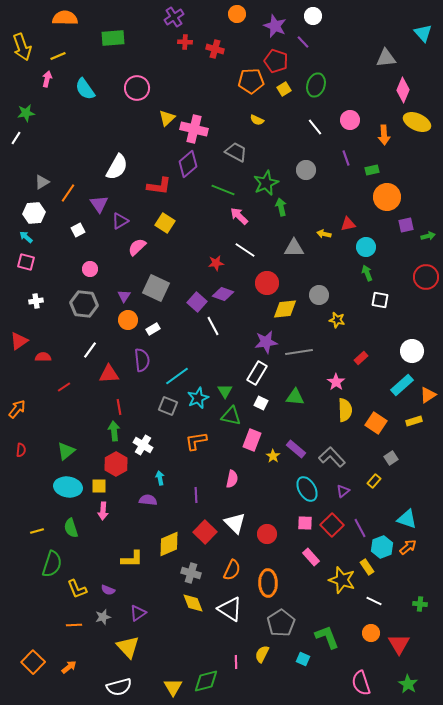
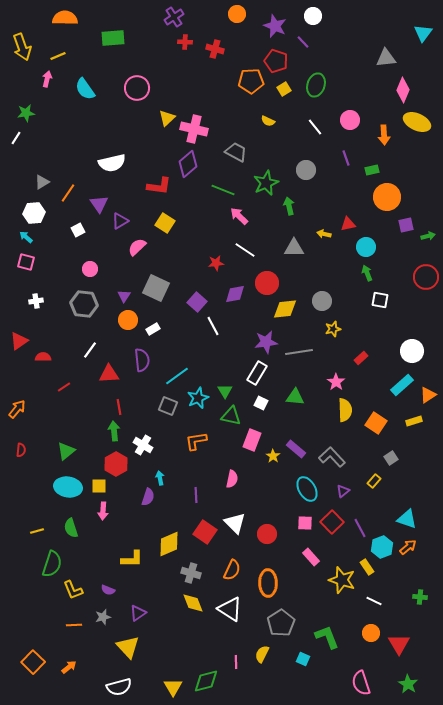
cyan triangle at (423, 33): rotated 18 degrees clockwise
yellow semicircle at (257, 120): moved 11 px right, 1 px down
white semicircle at (117, 167): moved 5 px left, 4 px up; rotated 48 degrees clockwise
green arrow at (281, 207): moved 8 px right, 1 px up
purple diamond at (223, 294): moved 12 px right; rotated 30 degrees counterclockwise
gray circle at (319, 295): moved 3 px right, 6 px down
yellow star at (337, 320): moved 4 px left, 9 px down; rotated 28 degrees counterclockwise
purple semicircle at (148, 500): moved 3 px up; rotated 102 degrees clockwise
red square at (332, 525): moved 3 px up
red square at (205, 532): rotated 10 degrees counterclockwise
yellow L-shape at (77, 589): moved 4 px left, 1 px down
green cross at (420, 604): moved 7 px up
